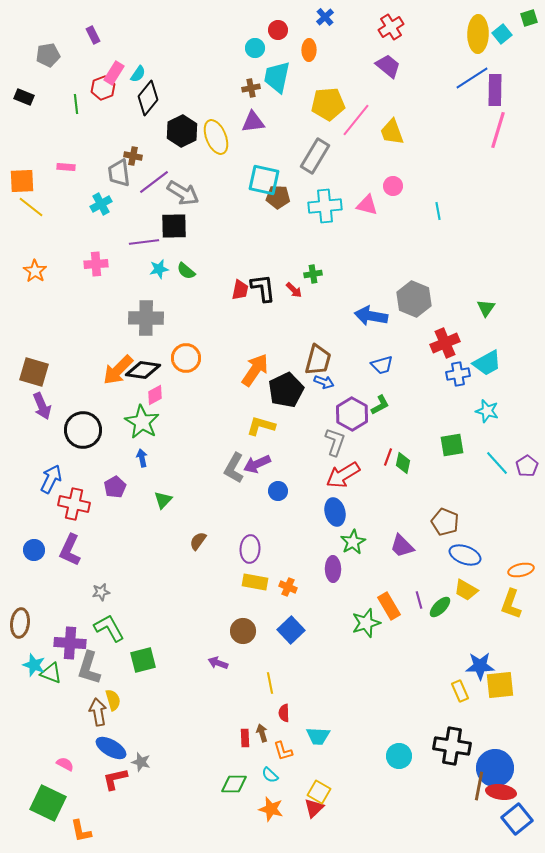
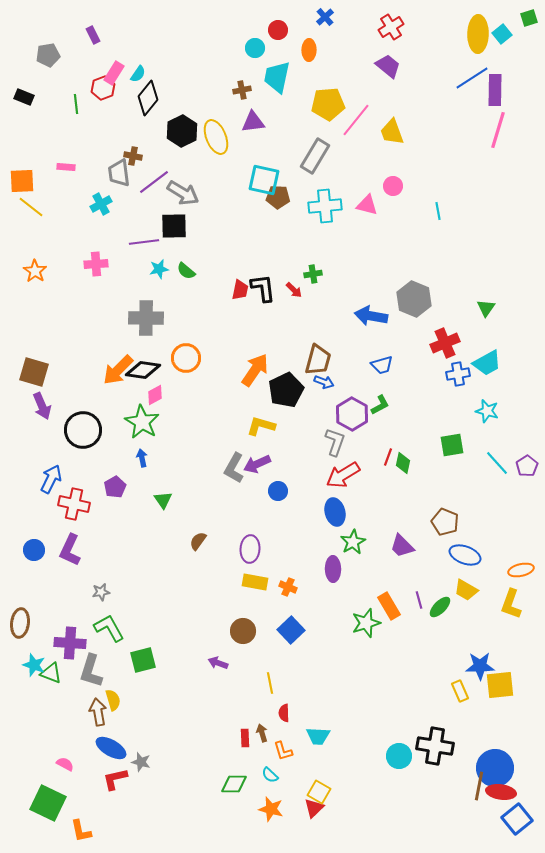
brown cross at (251, 88): moved 9 px left, 2 px down
green triangle at (163, 500): rotated 18 degrees counterclockwise
gray L-shape at (89, 668): moved 2 px right, 3 px down
black cross at (452, 746): moved 17 px left
